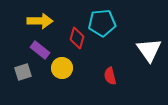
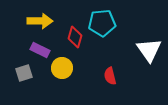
red diamond: moved 2 px left, 1 px up
purple rectangle: rotated 12 degrees counterclockwise
gray square: moved 1 px right, 1 px down
